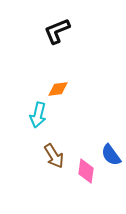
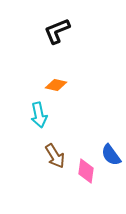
orange diamond: moved 2 px left, 4 px up; rotated 20 degrees clockwise
cyan arrow: moved 1 px right; rotated 25 degrees counterclockwise
brown arrow: moved 1 px right
